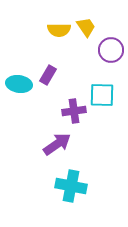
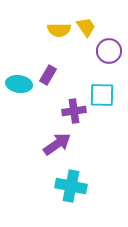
purple circle: moved 2 px left, 1 px down
